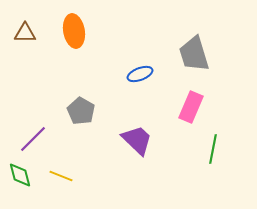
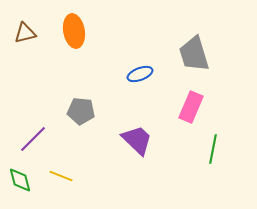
brown triangle: rotated 15 degrees counterclockwise
gray pentagon: rotated 24 degrees counterclockwise
green diamond: moved 5 px down
